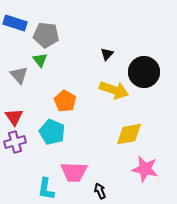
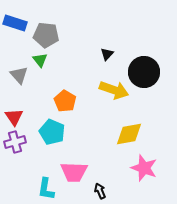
pink star: moved 1 px left, 1 px up; rotated 8 degrees clockwise
